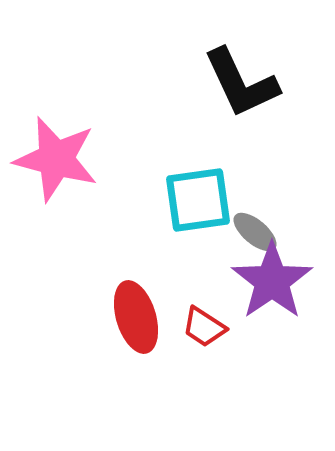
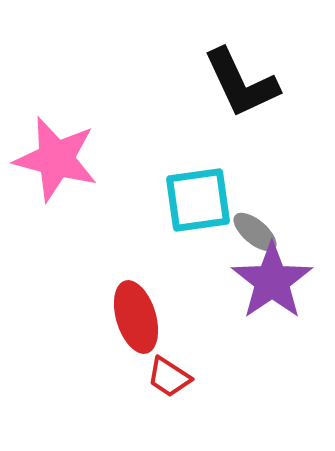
red trapezoid: moved 35 px left, 50 px down
